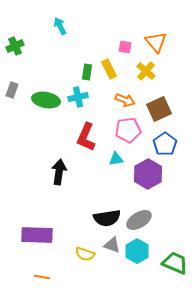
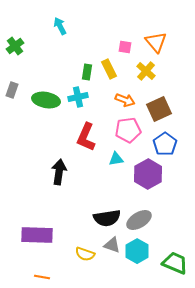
green cross: rotated 12 degrees counterclockwise
